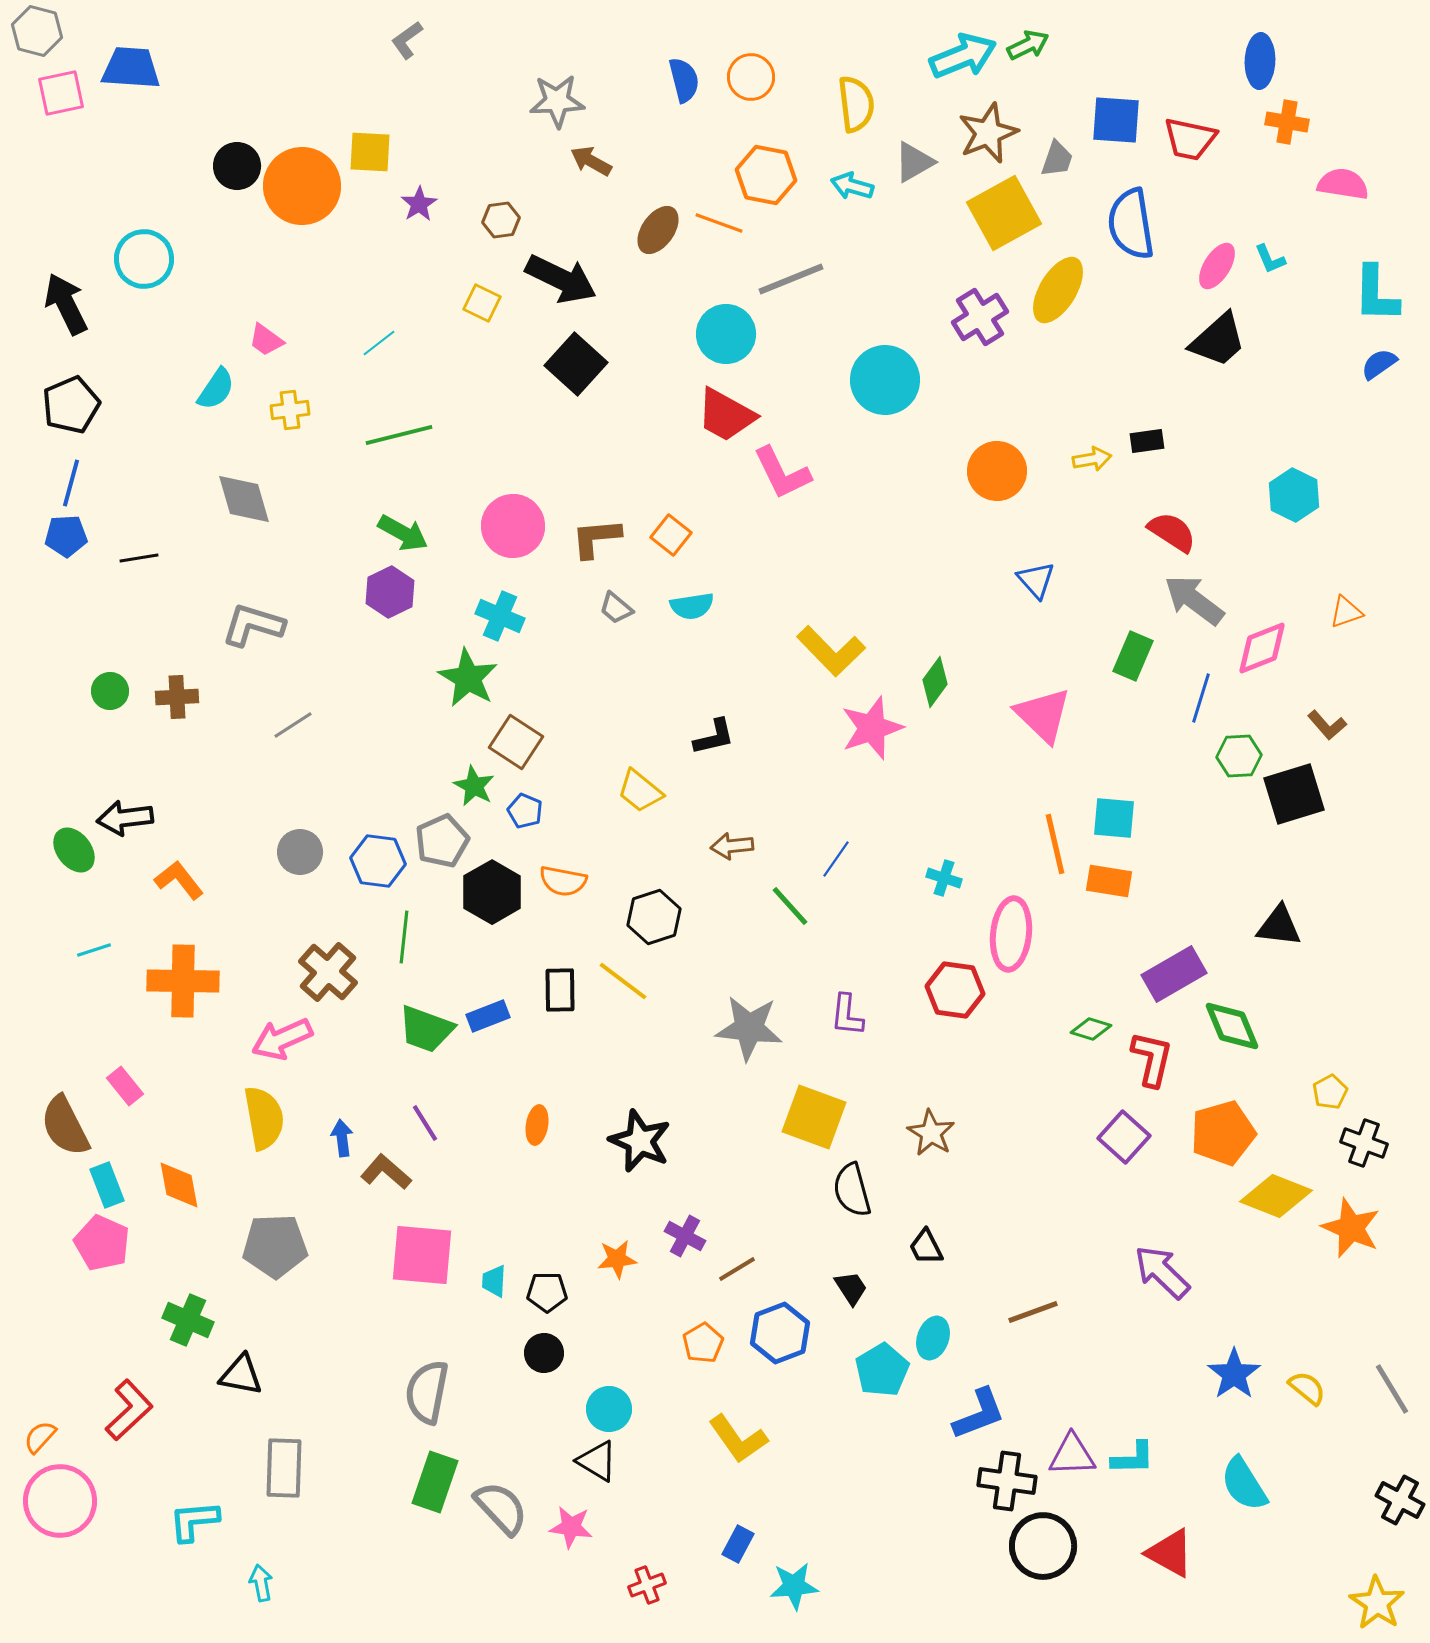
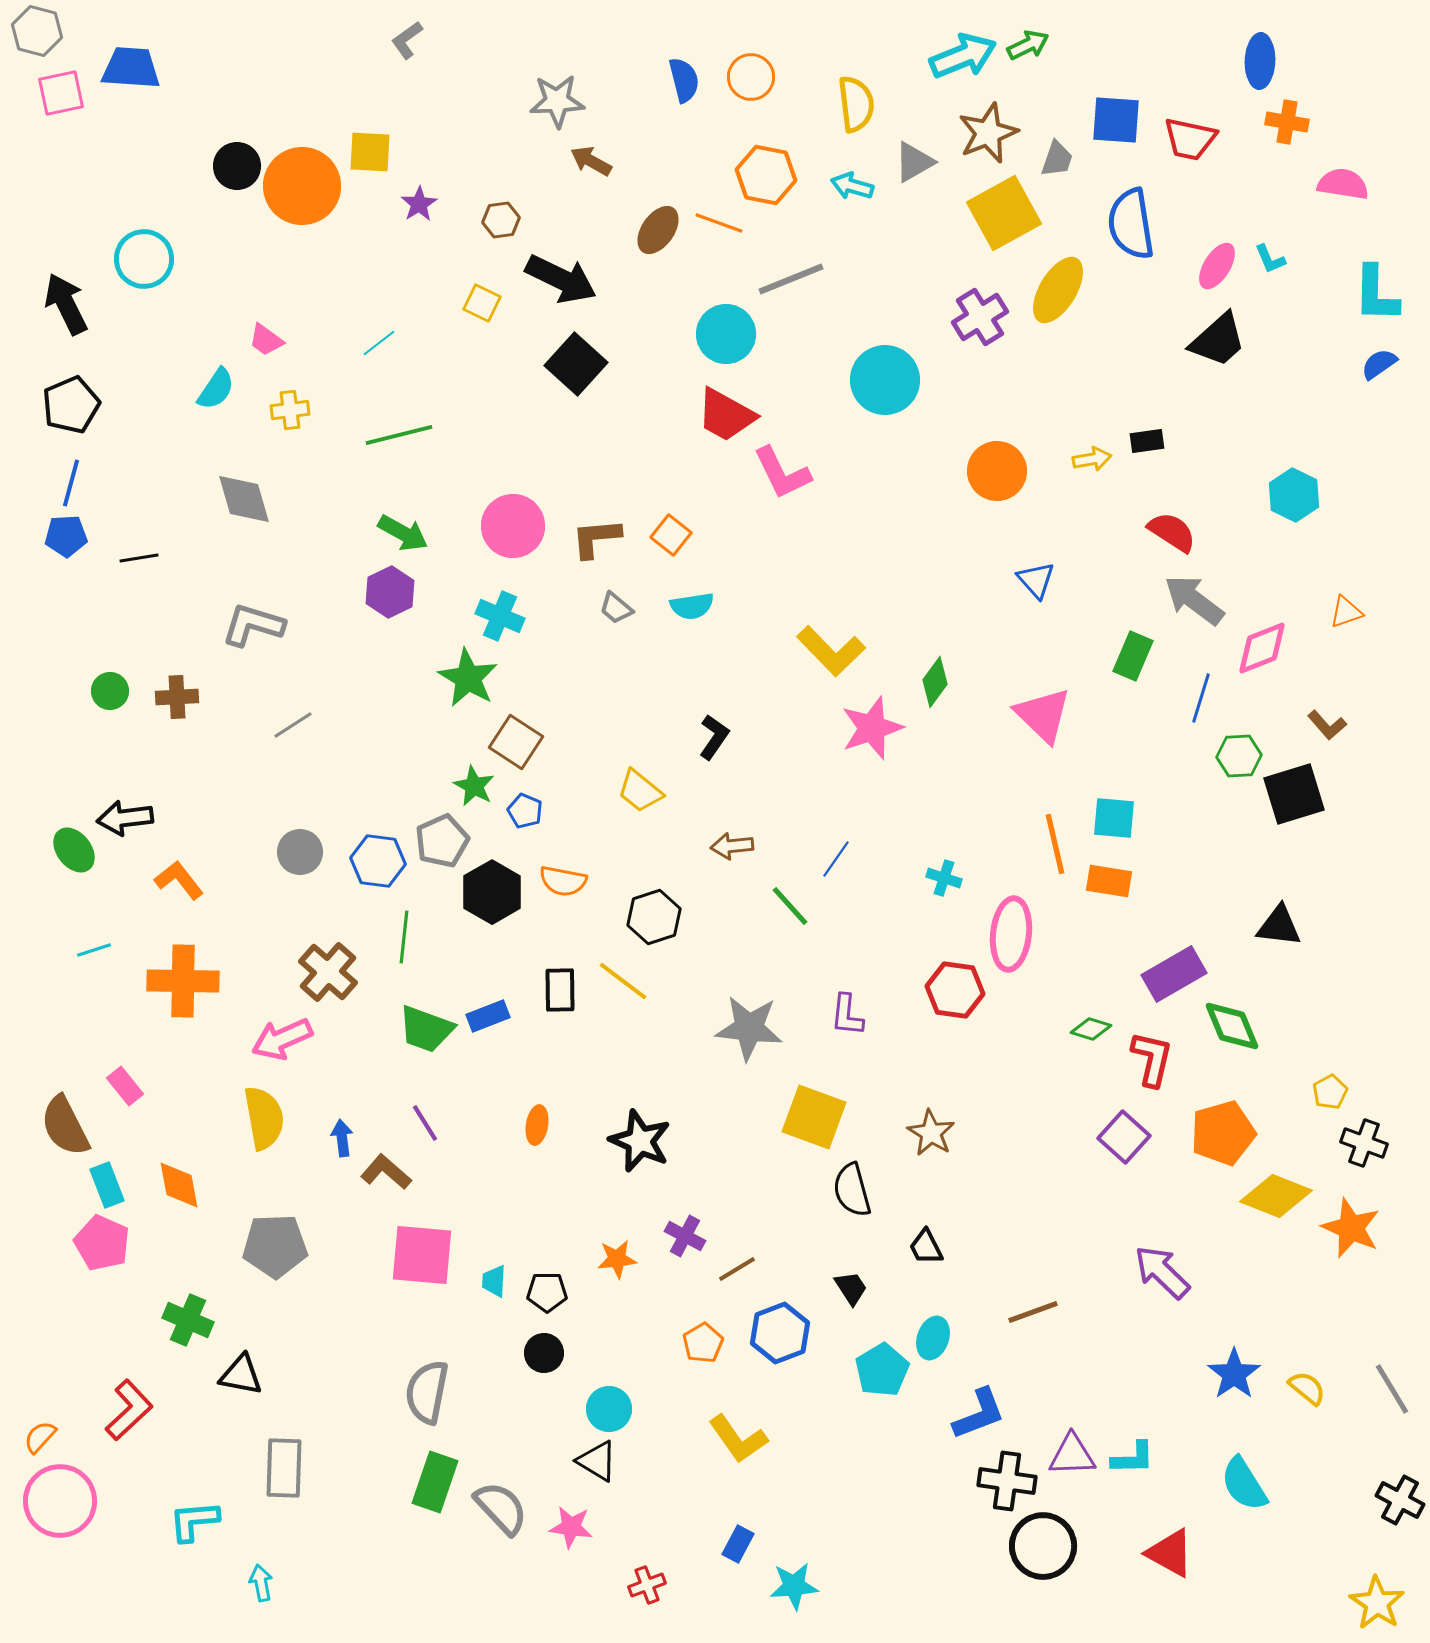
black L-shape at (714, 737): rotated 42 degrees counterclockwise
